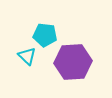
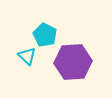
cyan pentagon: rotated 20 degrees clockwise
